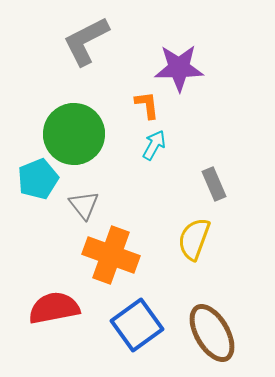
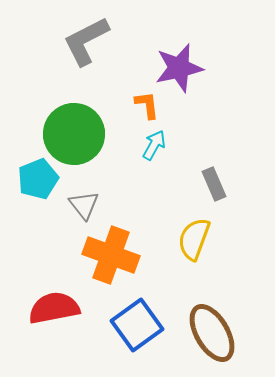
purple star: rotated 12 degrees counterclockwise
